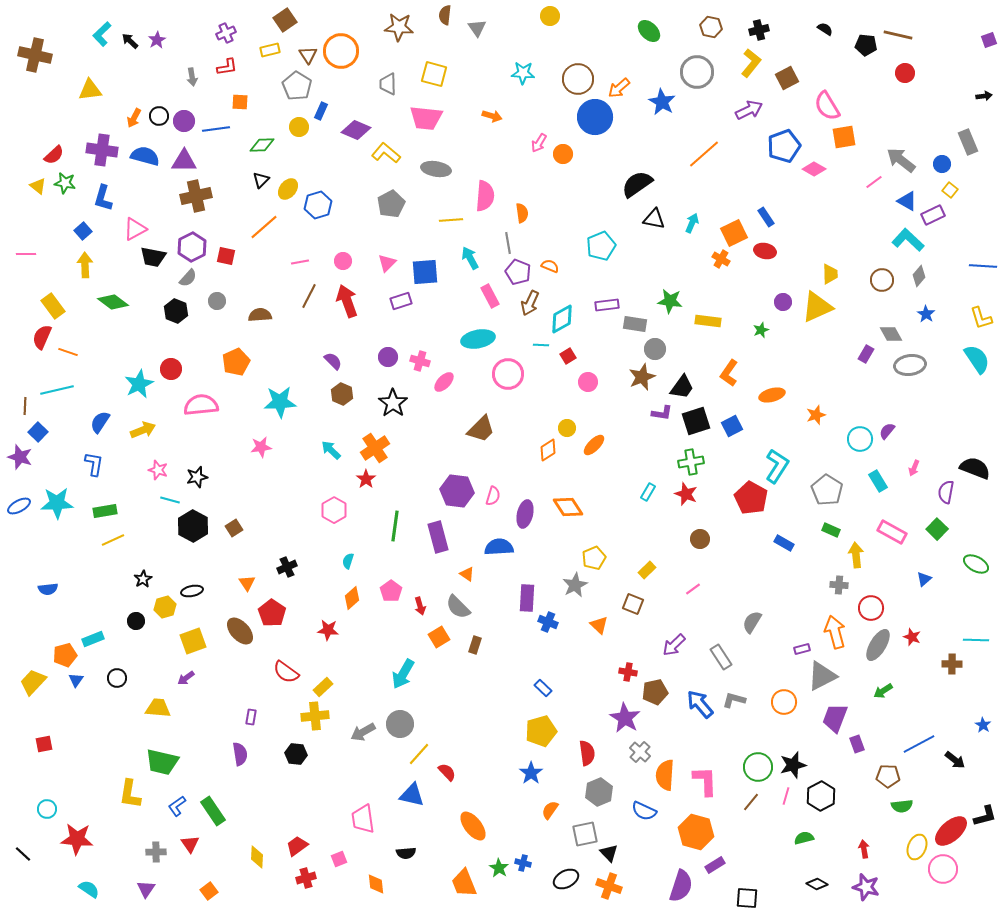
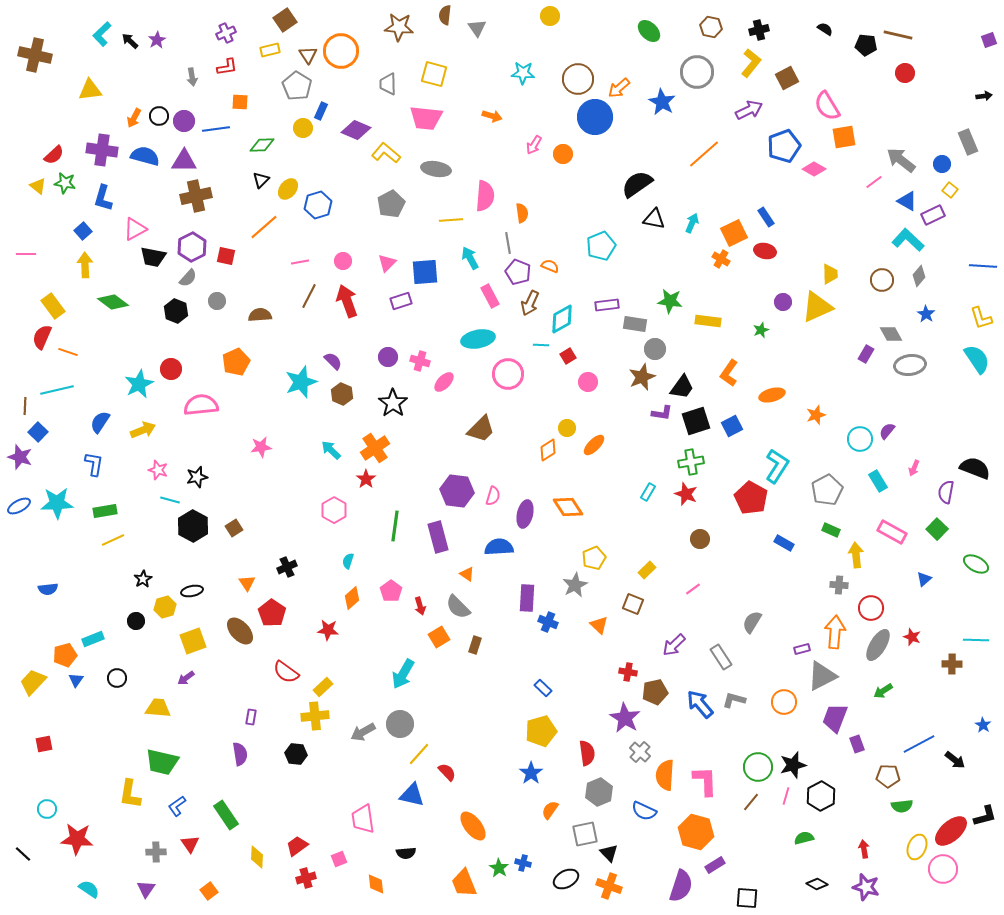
yellow circle at (299, 127): moved 4 px right, 1 px down
pink arrow at (539, 143): moved 5 px left, 2 px down
cyan star at (280, 402): moved 21 px right, 20 px up; rotated 16 degrees counterclockwise
gray pentagon at (827, 490): rotated 12 degrees clockwise
orange arrow at (835, 632): rotated 20 degrees clockwise
green rectangle at (213, 811): moved 13 px right, 4 px down
